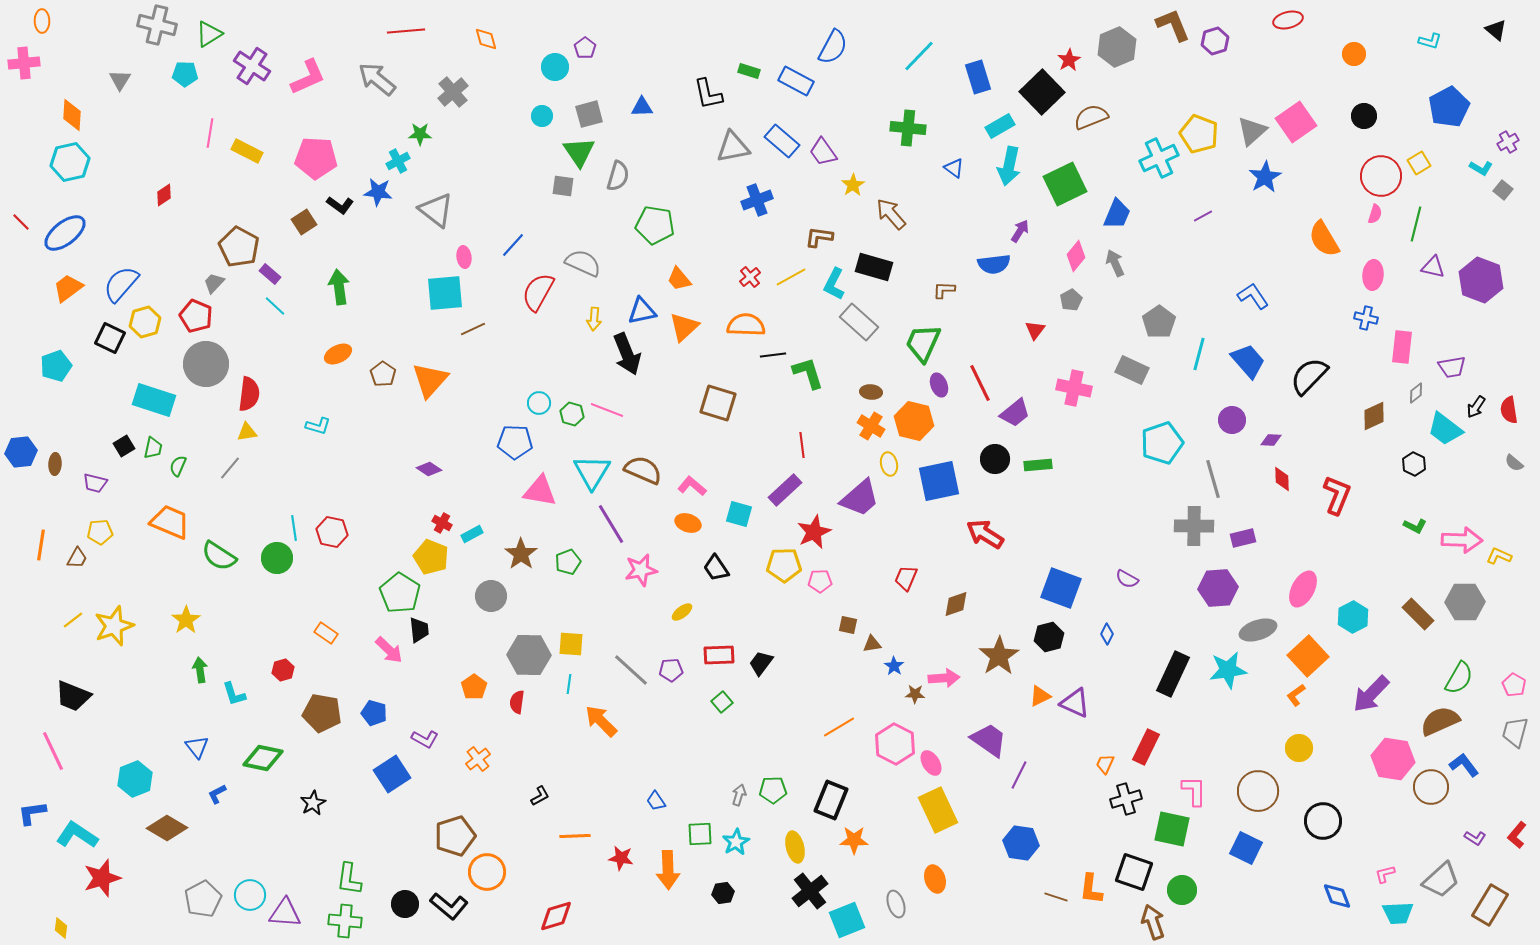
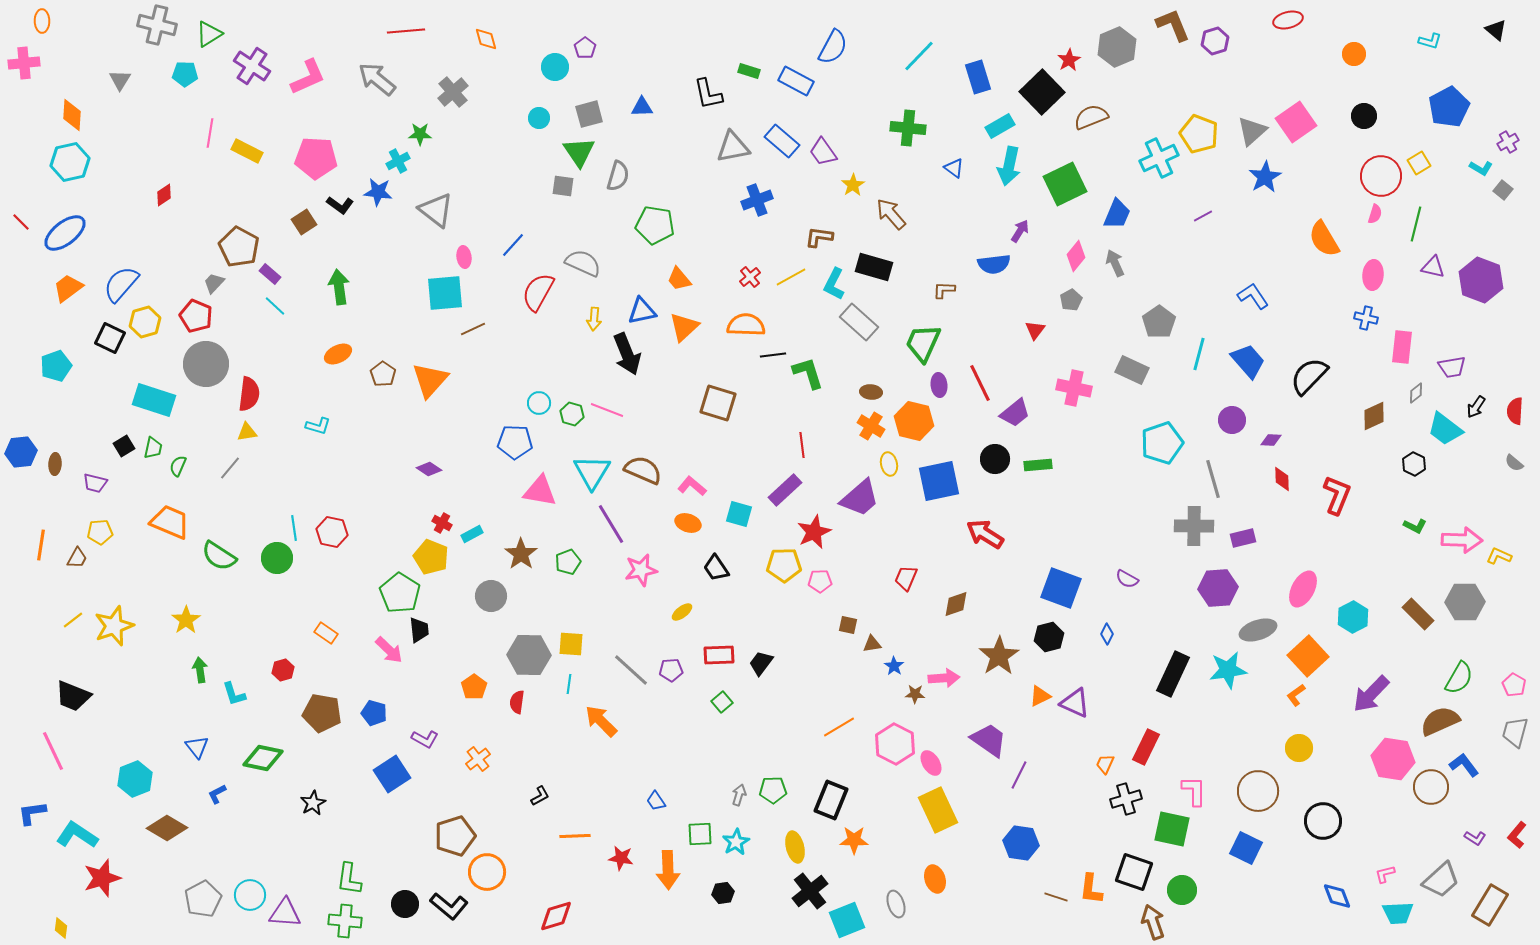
cyan circle at (542, 116): moved 3 px left, 2 px down
purple ellipse at (939, 385): rotated 15 degrees clockwise
red semicircle at (1509, 410): moved 6 px right, 1 px down; rotated 12 degrees clockwise
